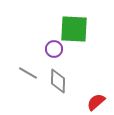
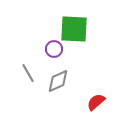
gray line: rotated 30 degrees clockwise
gray diamond: rotated 65 degrees clockwise
